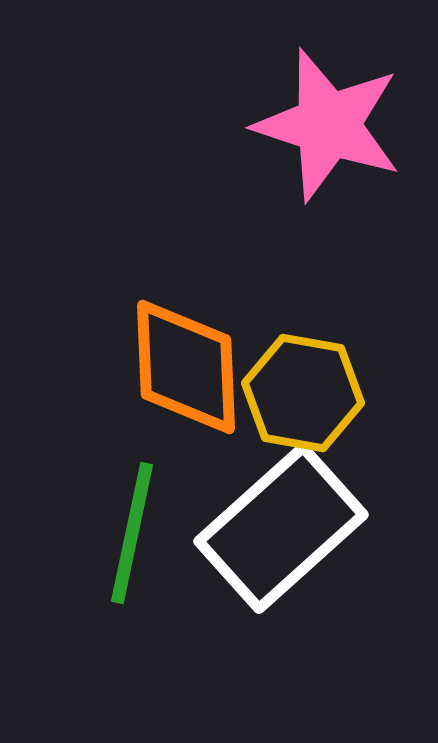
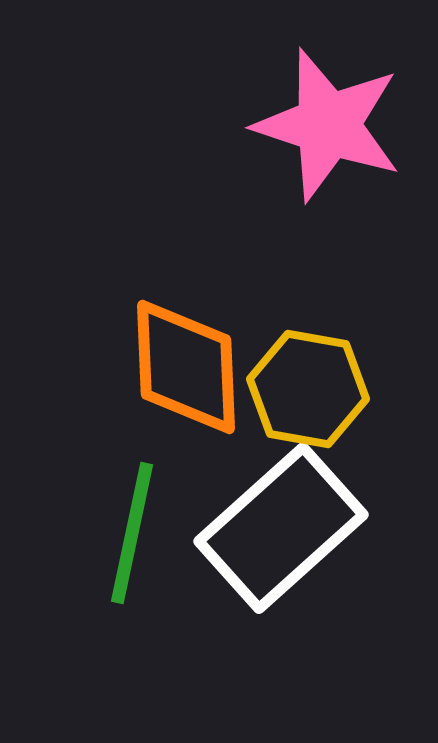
yellow hexagon: moved 5 px right, 4 px up
